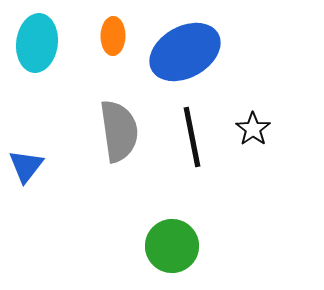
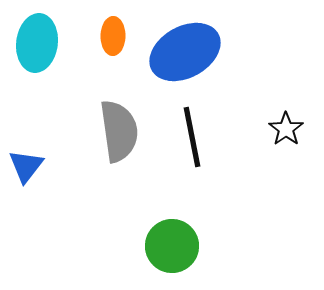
black star: moved 33 px right
